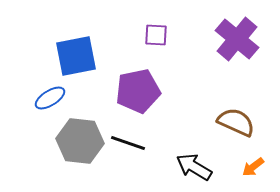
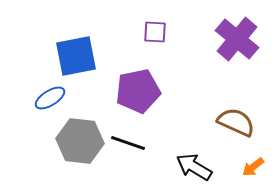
purple square: moved 1 px left, 3 px up
